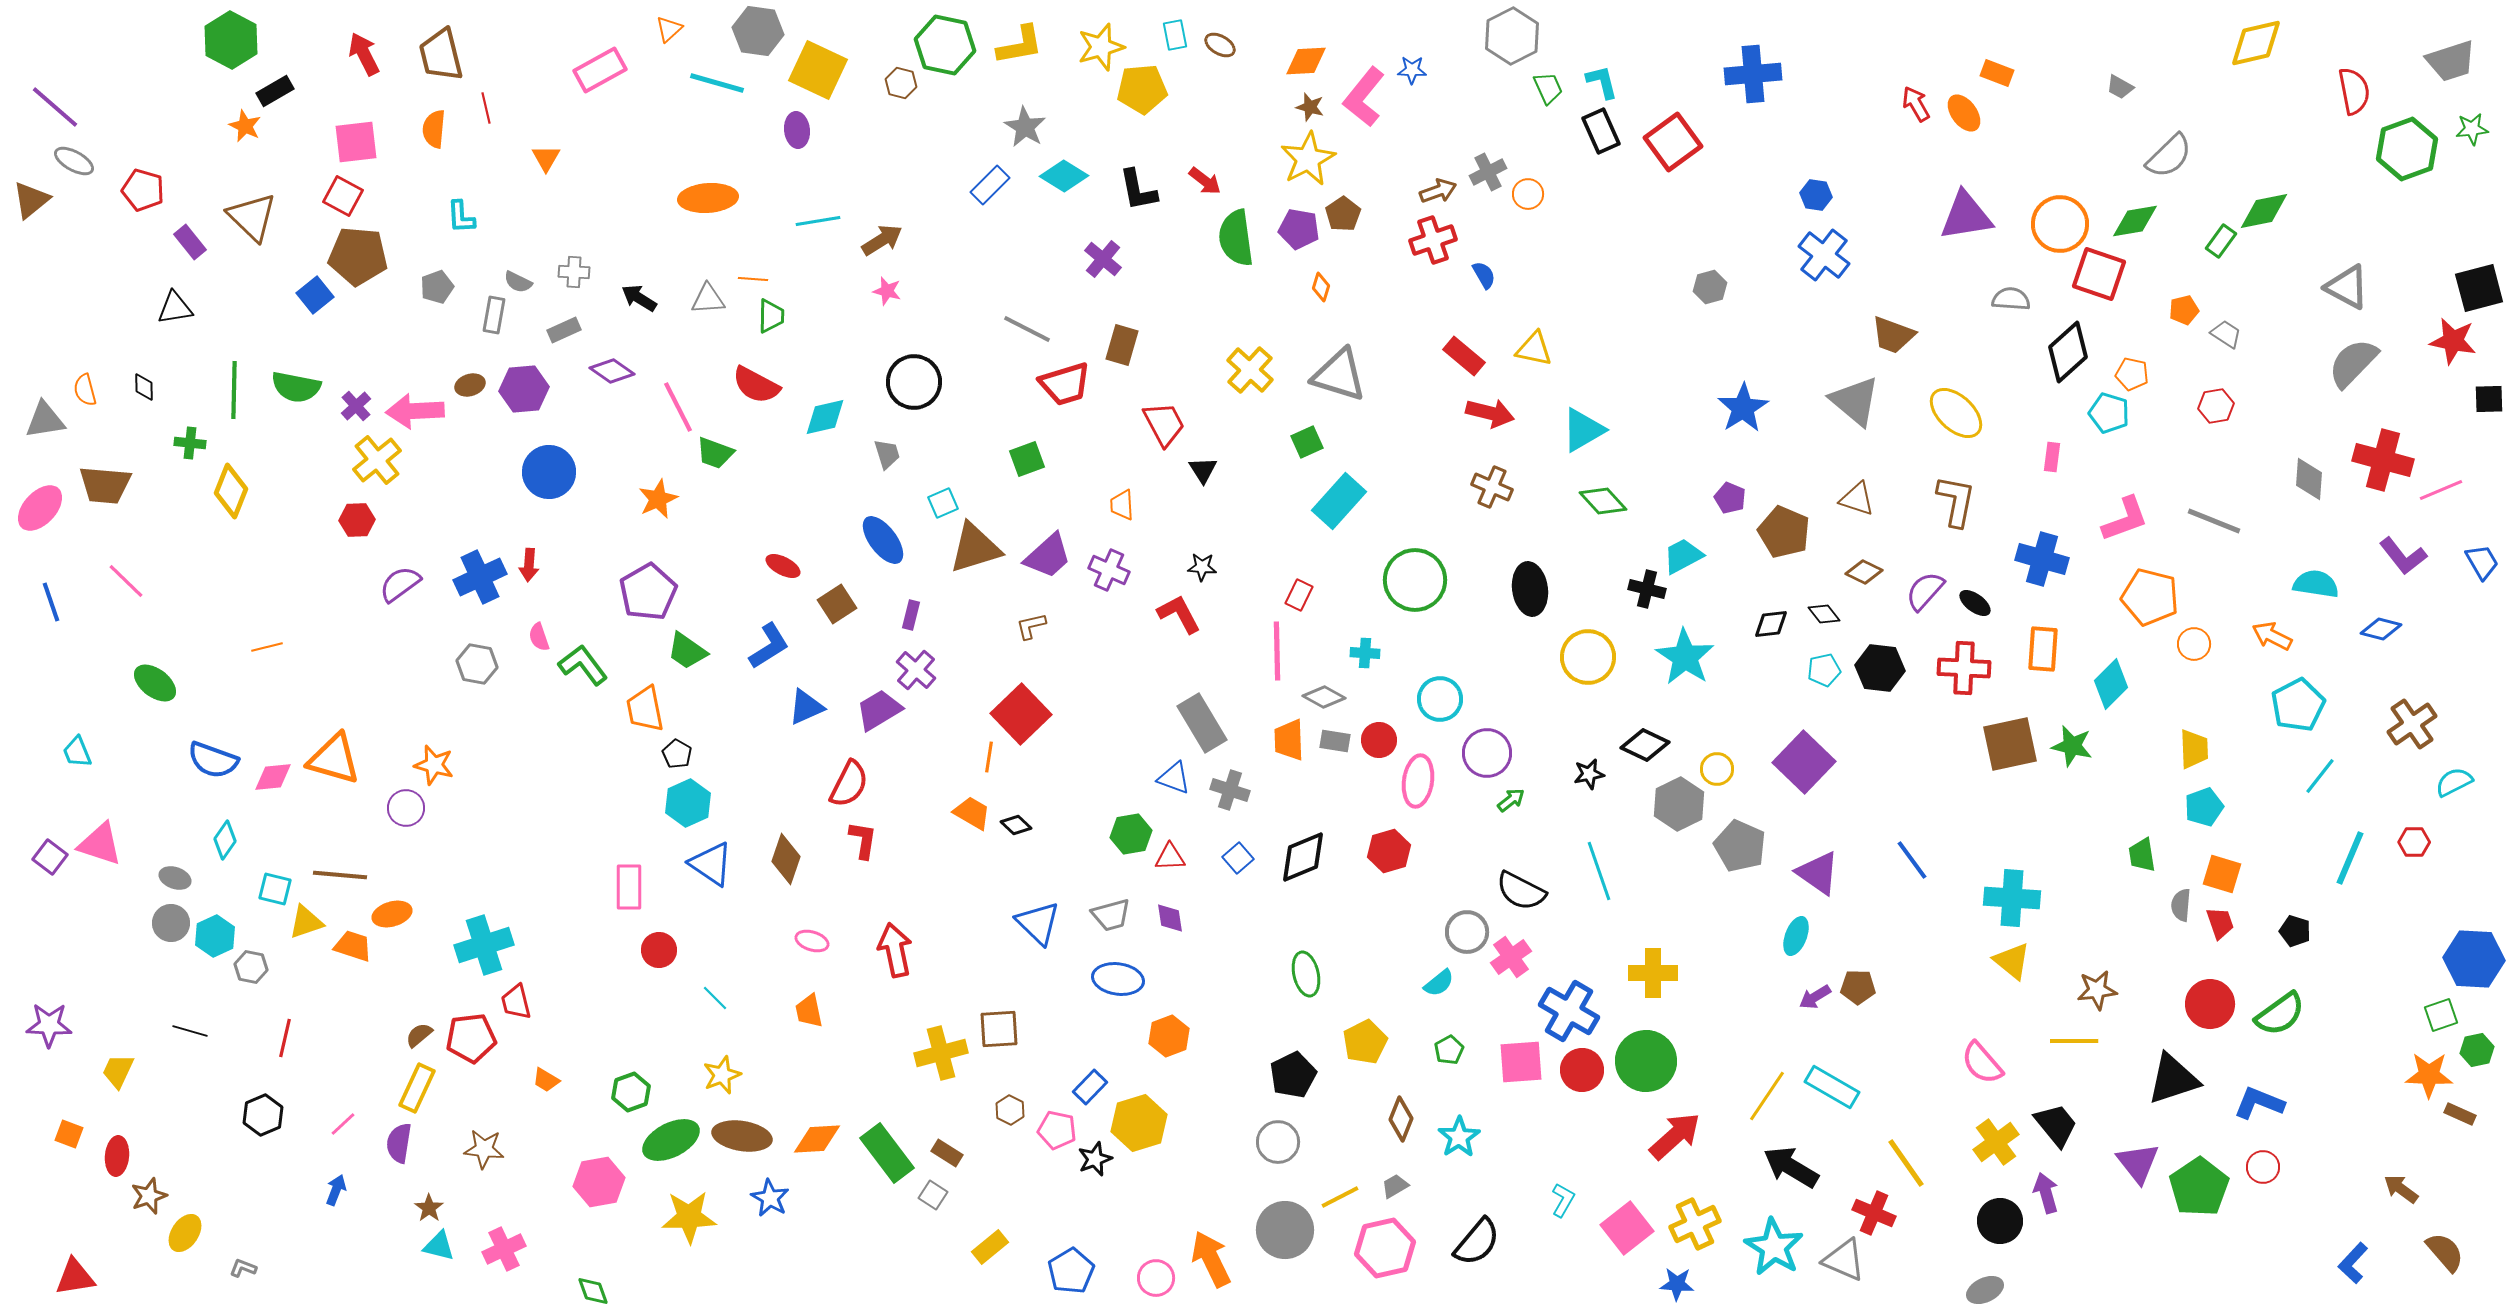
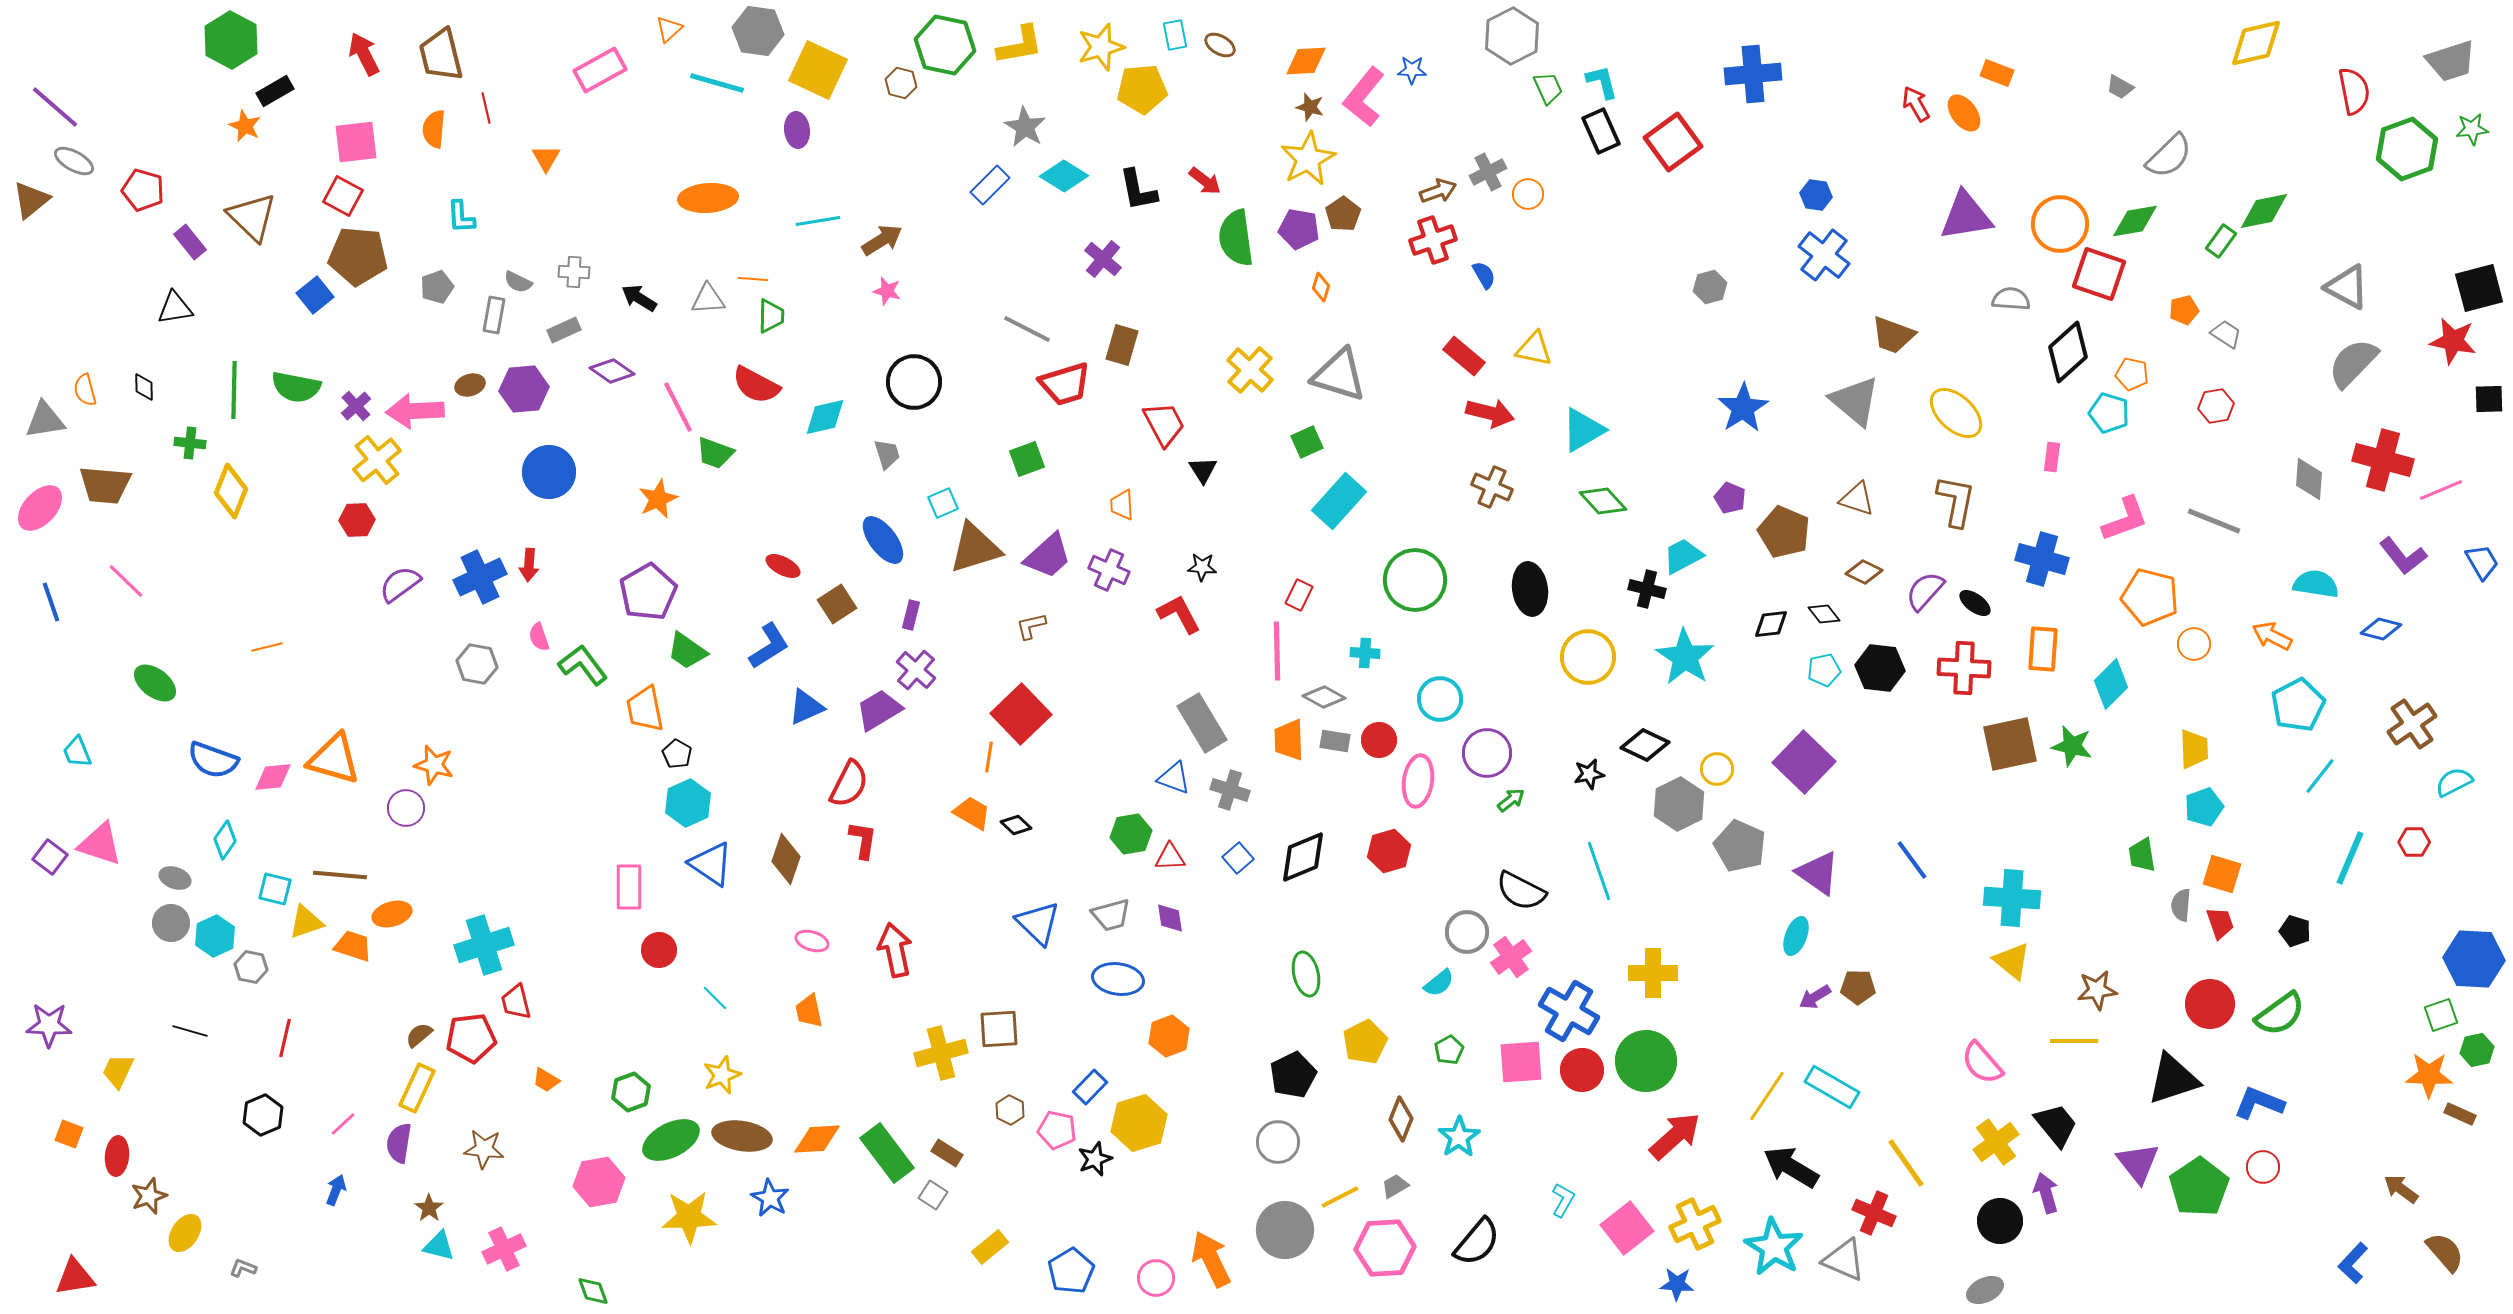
pink hexagon at (1385, 1248): rotated 10 degrees clockwise
